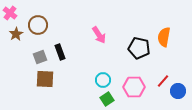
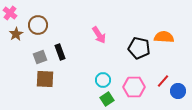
orange semicircle: rotated 84 degrees clockwise
